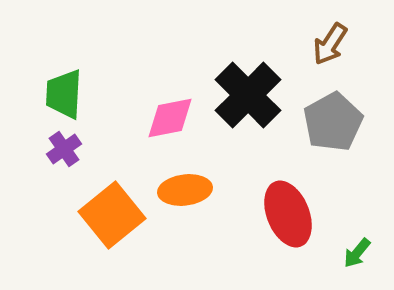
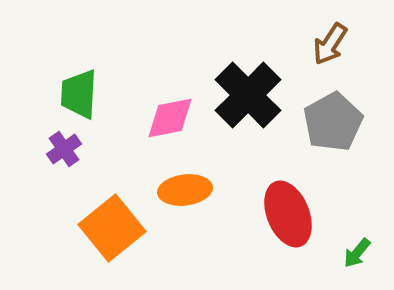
green trapezoid: moved 15 px right
orange square: moved 13 px down
